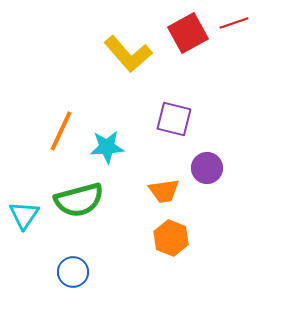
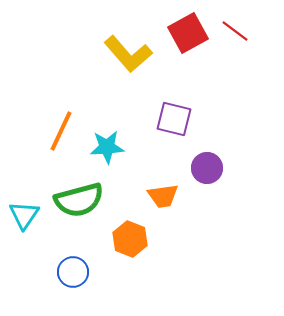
red line: moved 1 px right, 8 px down; rotated 56 degrees clockwise
orange trapezoid: moved 1 px left, 5 px down
orange hexagon: moved 41 px left, 1 px down
